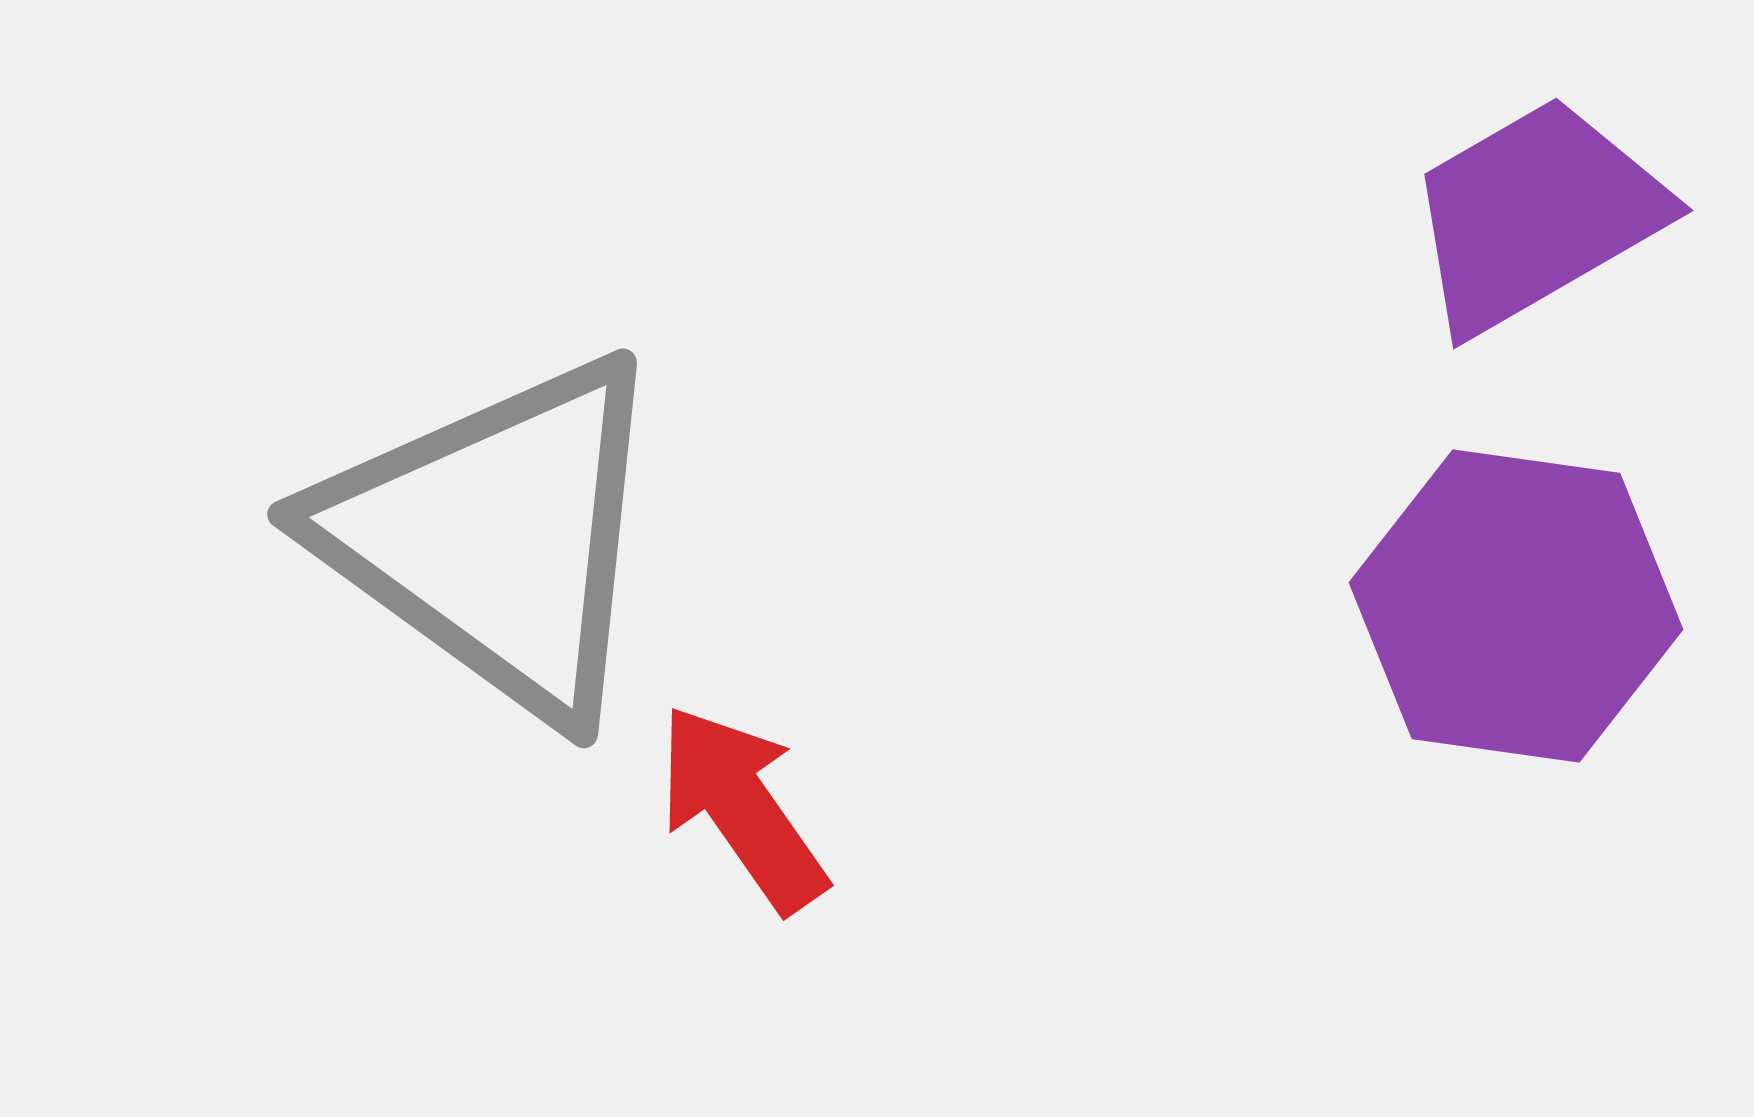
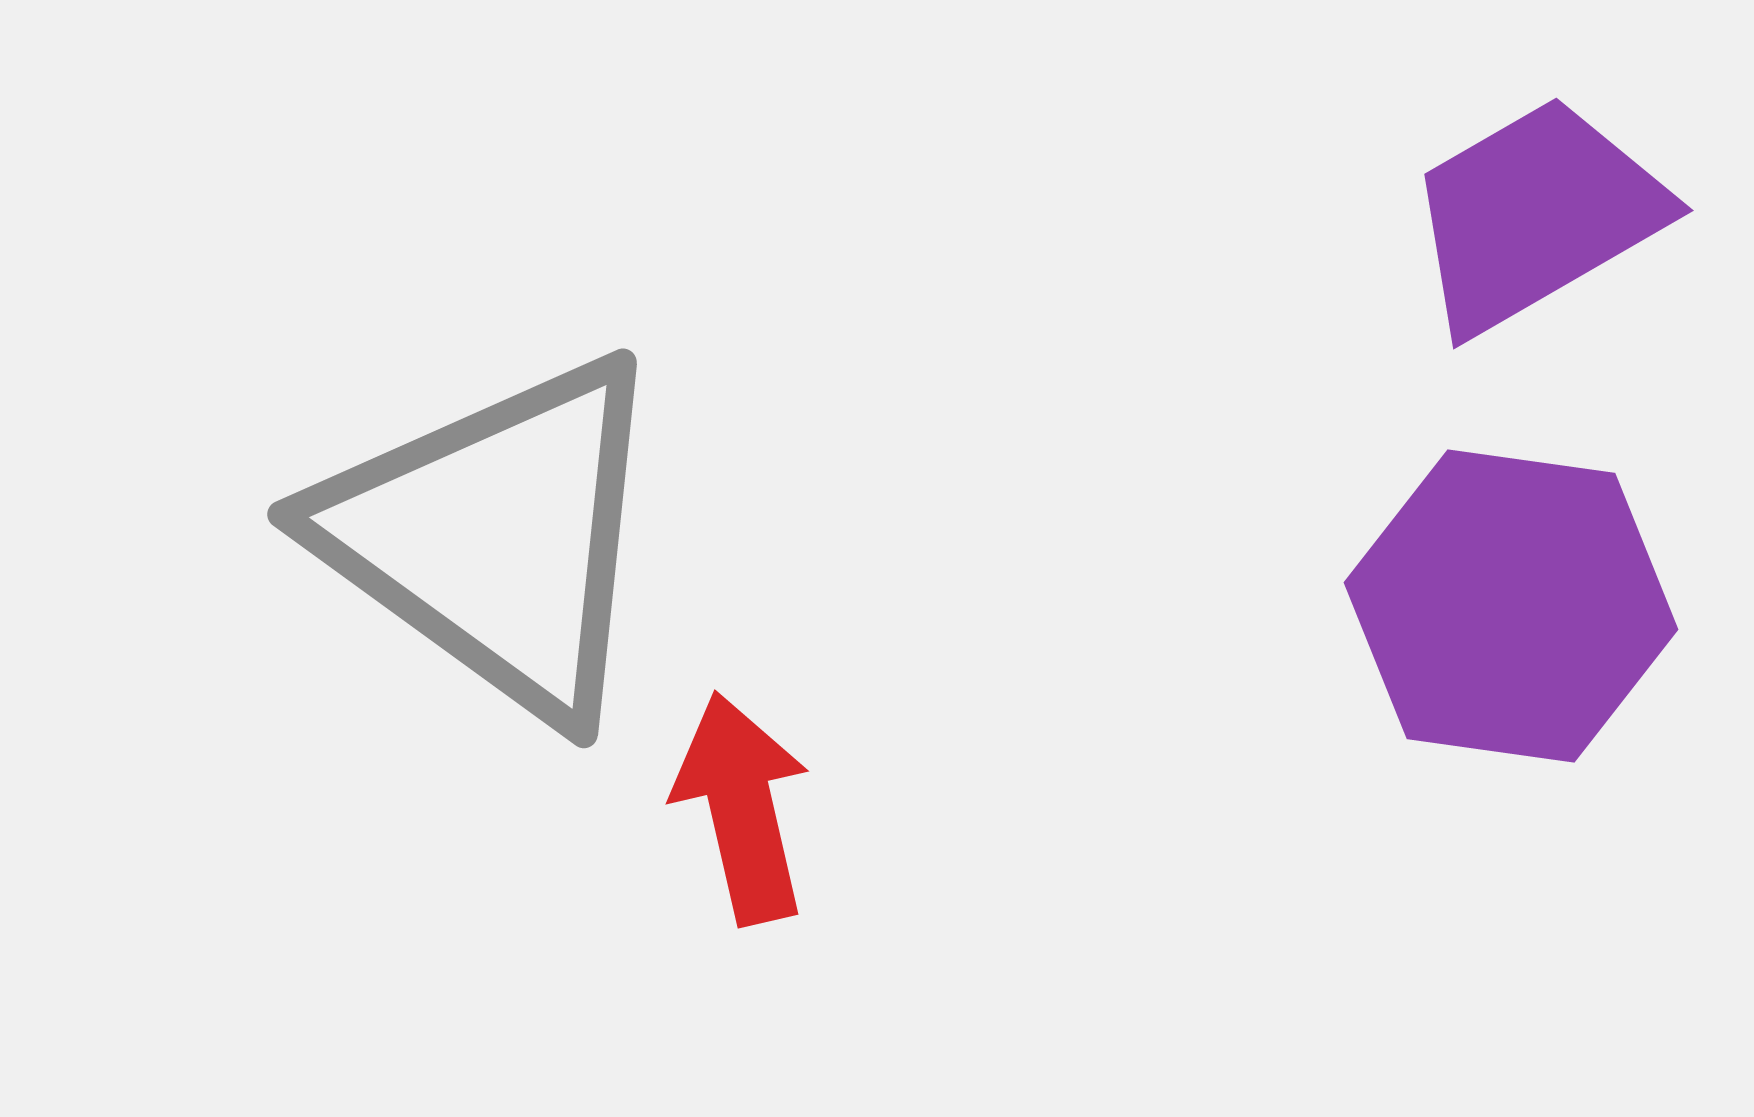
purple hexagon: moved 5 px left
red arrow: rotated 22 degrees clockwise
